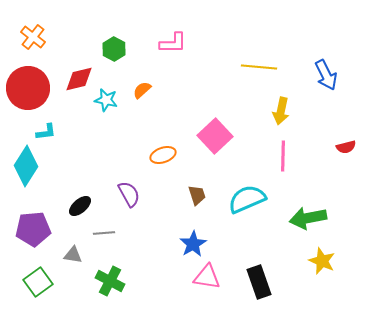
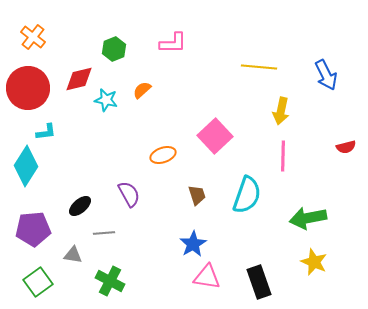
green hexagon: rotated 10 degrees clockwise
cyan semicircle: moved 4 px up; rotated 132 degrees clockwise
yellow star: moved 8 px left, 1 px down
